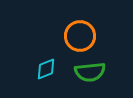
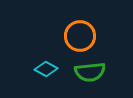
cyan diamond: rotated 50 degrees clockwise
